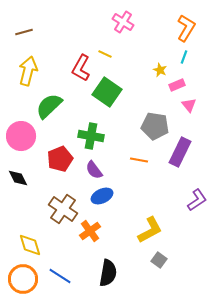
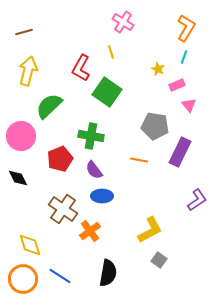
yellow line: moved 6 px right, 2 px up; rotated 48 degrees clockwise
yellow star: moved 2 px left, 1 px up
blue ellipse: rotated 25 degrees clockwise
